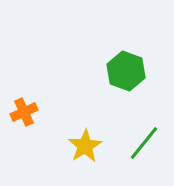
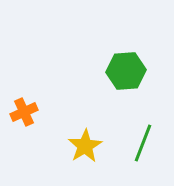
green hexagon: rotated 24 degrees counterclockwise
green line: moved 1 px left; rotated 18 degrees counterclockwise
